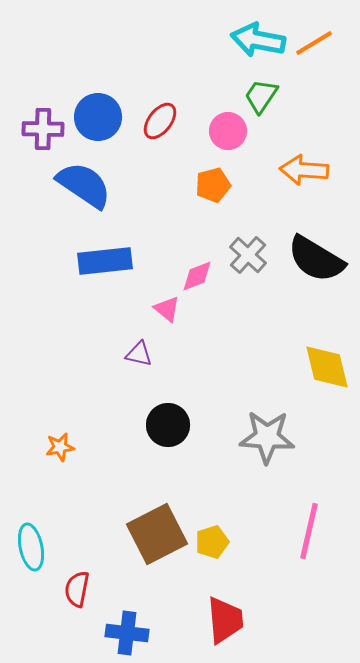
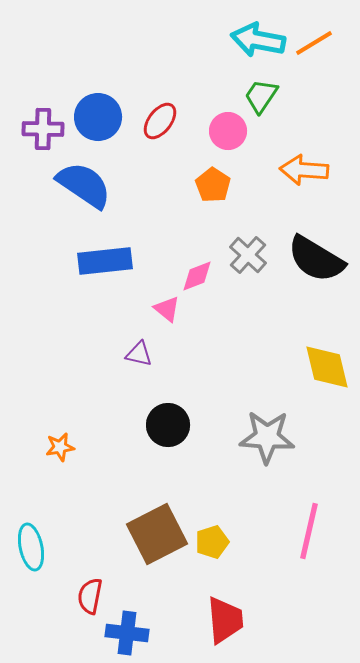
orange pentagon: rotated 24 degrees counterclockwise
red semicircle: moved 13 px right, 7 px down
